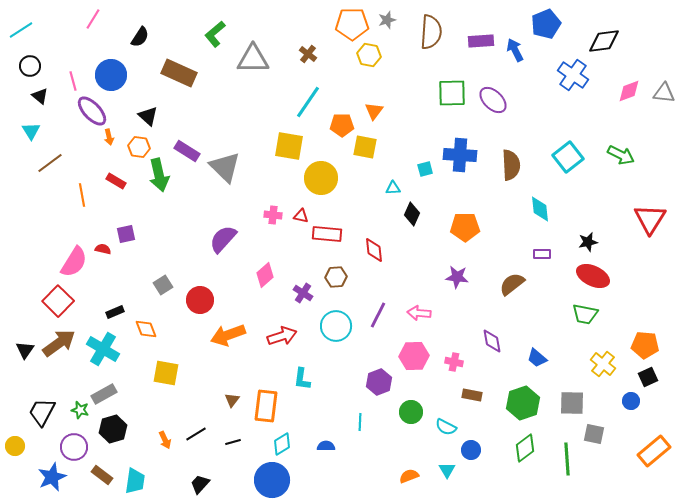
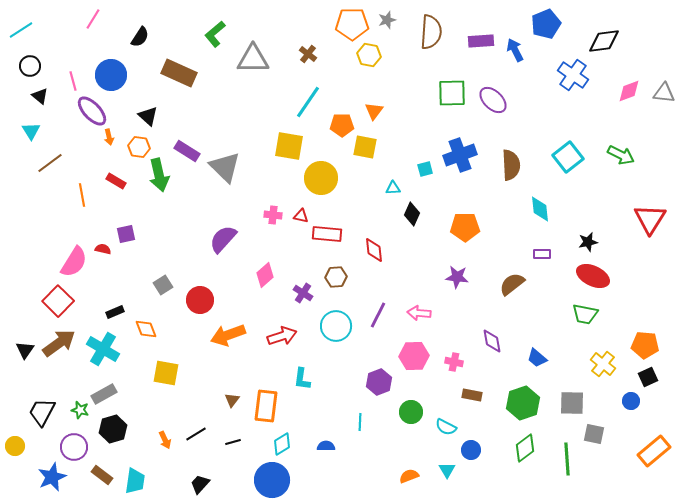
blue cross at (460, 155): rotated 24 degrees counterclockwise
